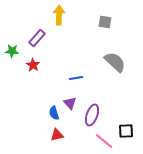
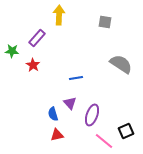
gray semicircle: moved 6 px right, 2 px down; rotated 10 degrees counterclockwise
blue semicircle: moved 1 px left, 1 px down
black square: rotated 21 degrees counterclockwise
